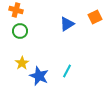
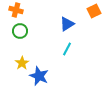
orange square: moved 1 px left, 6 px up
cyan line: moved 22 px up
